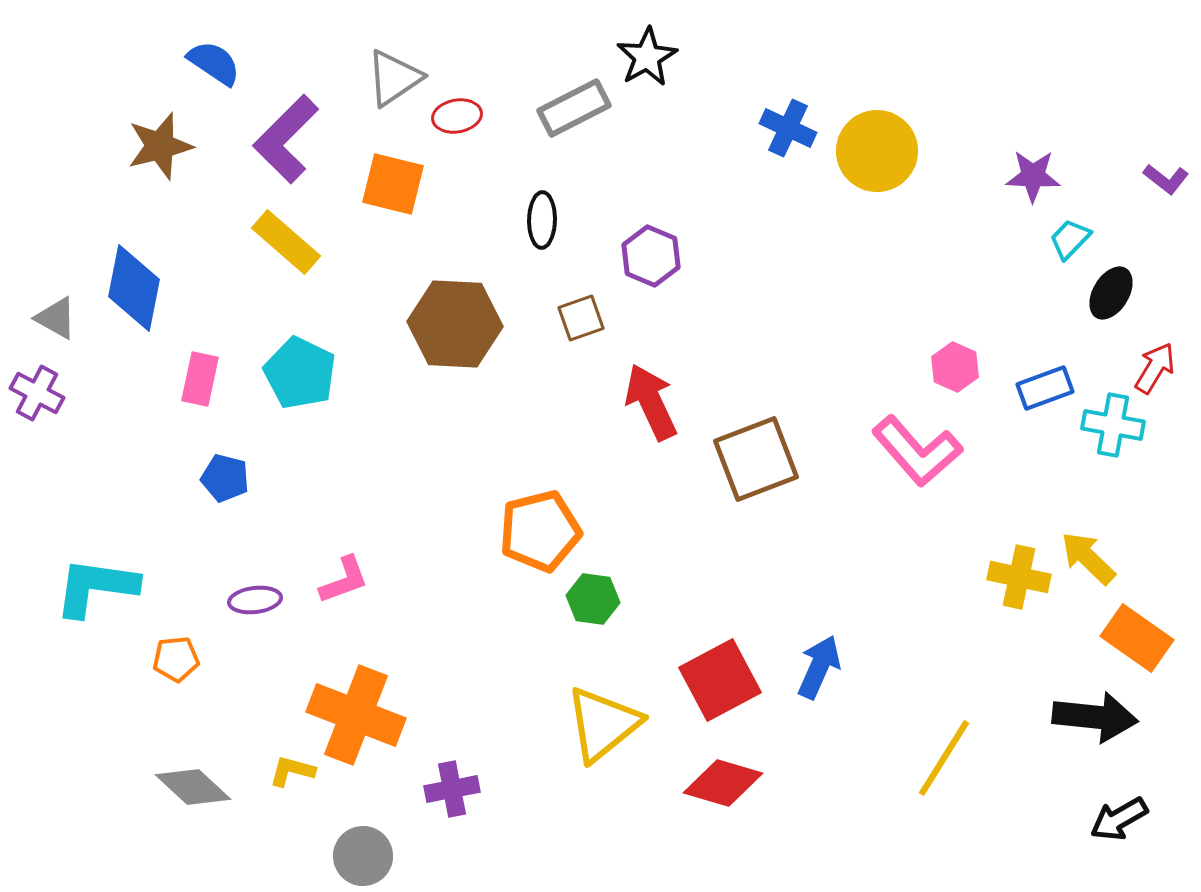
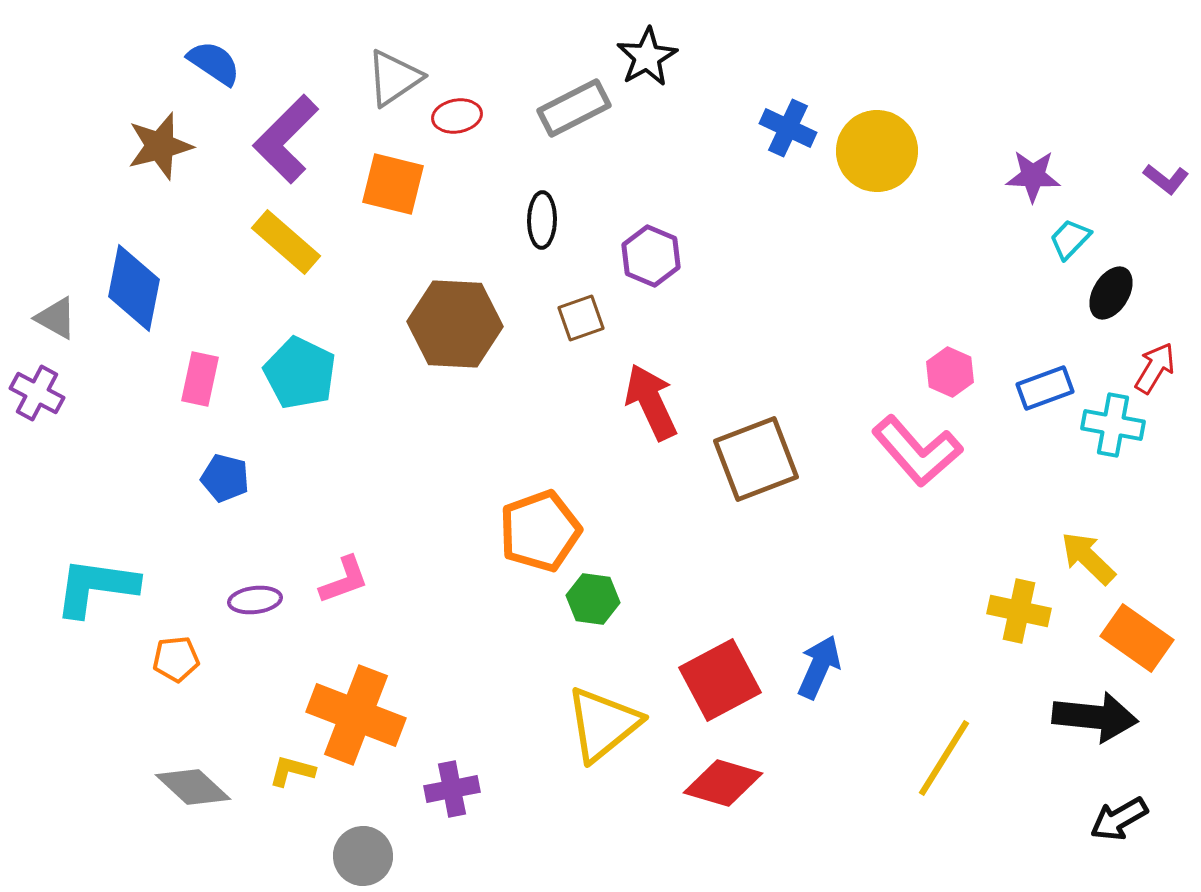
pink hexagon at (955, 367): moved 5 px left, 5 px down
orange pentagon at (540, 531): rotated 6 degrees counterclockwise
yellow cross at (1019, 577): moved 34 px down
